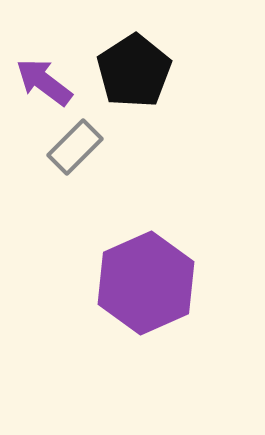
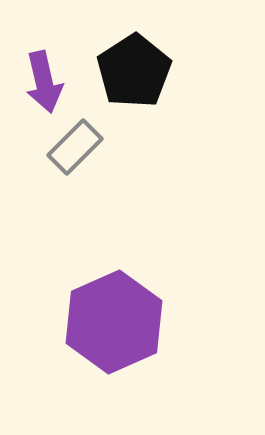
purple arrow: rotated 140 degrees counterclockwise
purple hexagon: moved 32 px left, 39 px down
